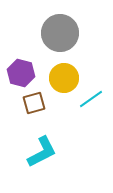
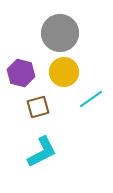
yellow circle: moved 6 px up
brown square: moved 4 px right, 4 px down
